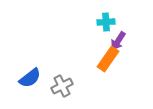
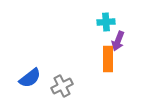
purple arrow: rotated 12 degrees counterclockwise
orange rectangle: rotated 35 degrees counterclockwise
